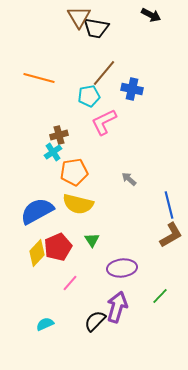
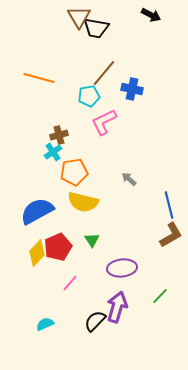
yellow semicircle: moved 5 px right, 2 px up
